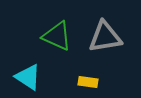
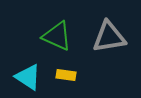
gray triangle: moved 4 px right
yellow rectangle: moved 22 px left, 7 px up
